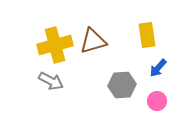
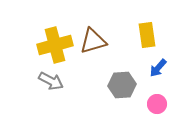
pink circle: moved 3 px down
